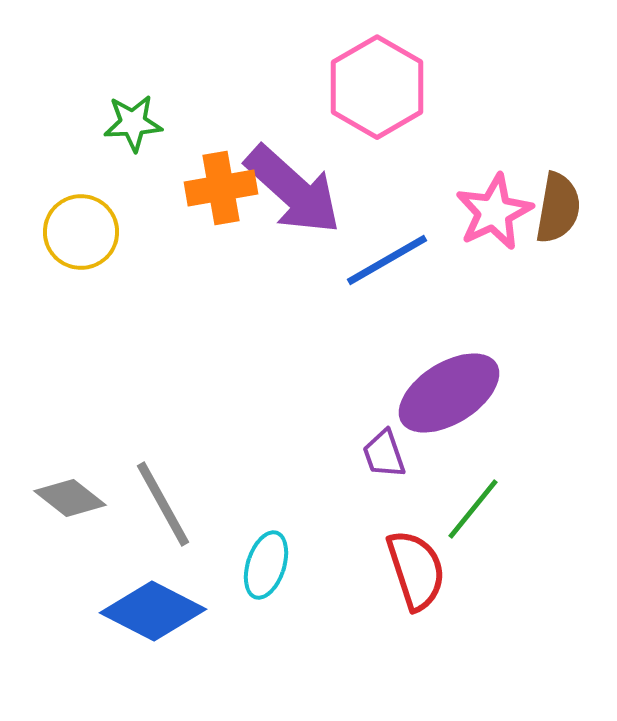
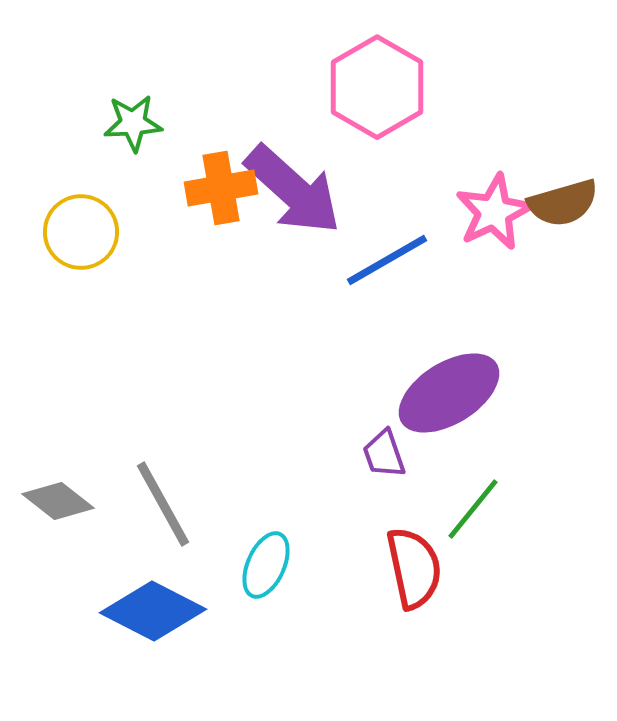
brown semicircle: moved 5 px right, 5 px up; rotated 64 degrees clockwise
gray diamond: moved 12 px left, 3 px down
cyan ellipse: rotated 6 degrees clockwise
red semicircle: moved 2 px left, 2 px up; rotated 6 degrees clockwise
